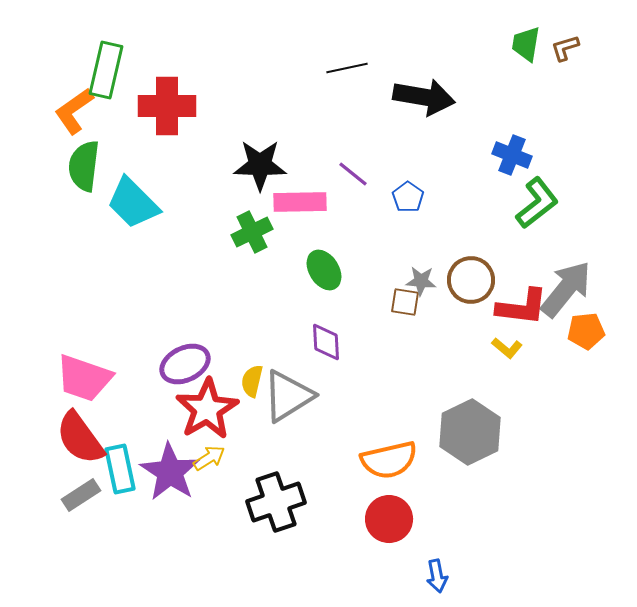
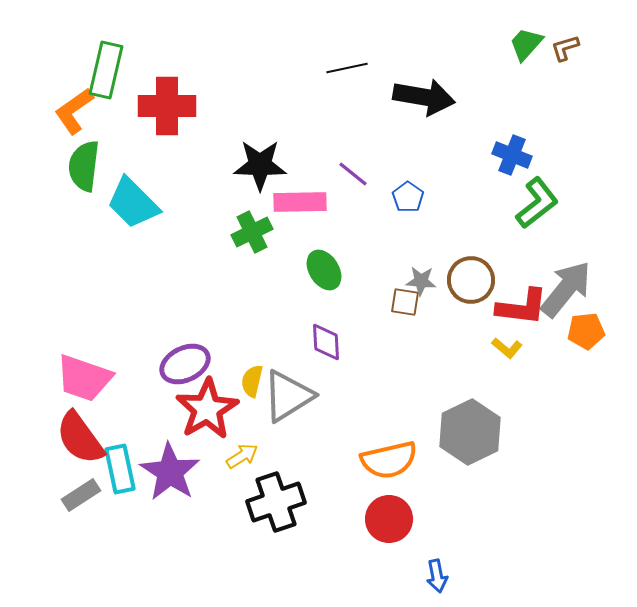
green trapezoid: rotated 33 degrees clockwise
yellow arrow: moved 33 px right, 2 px up
